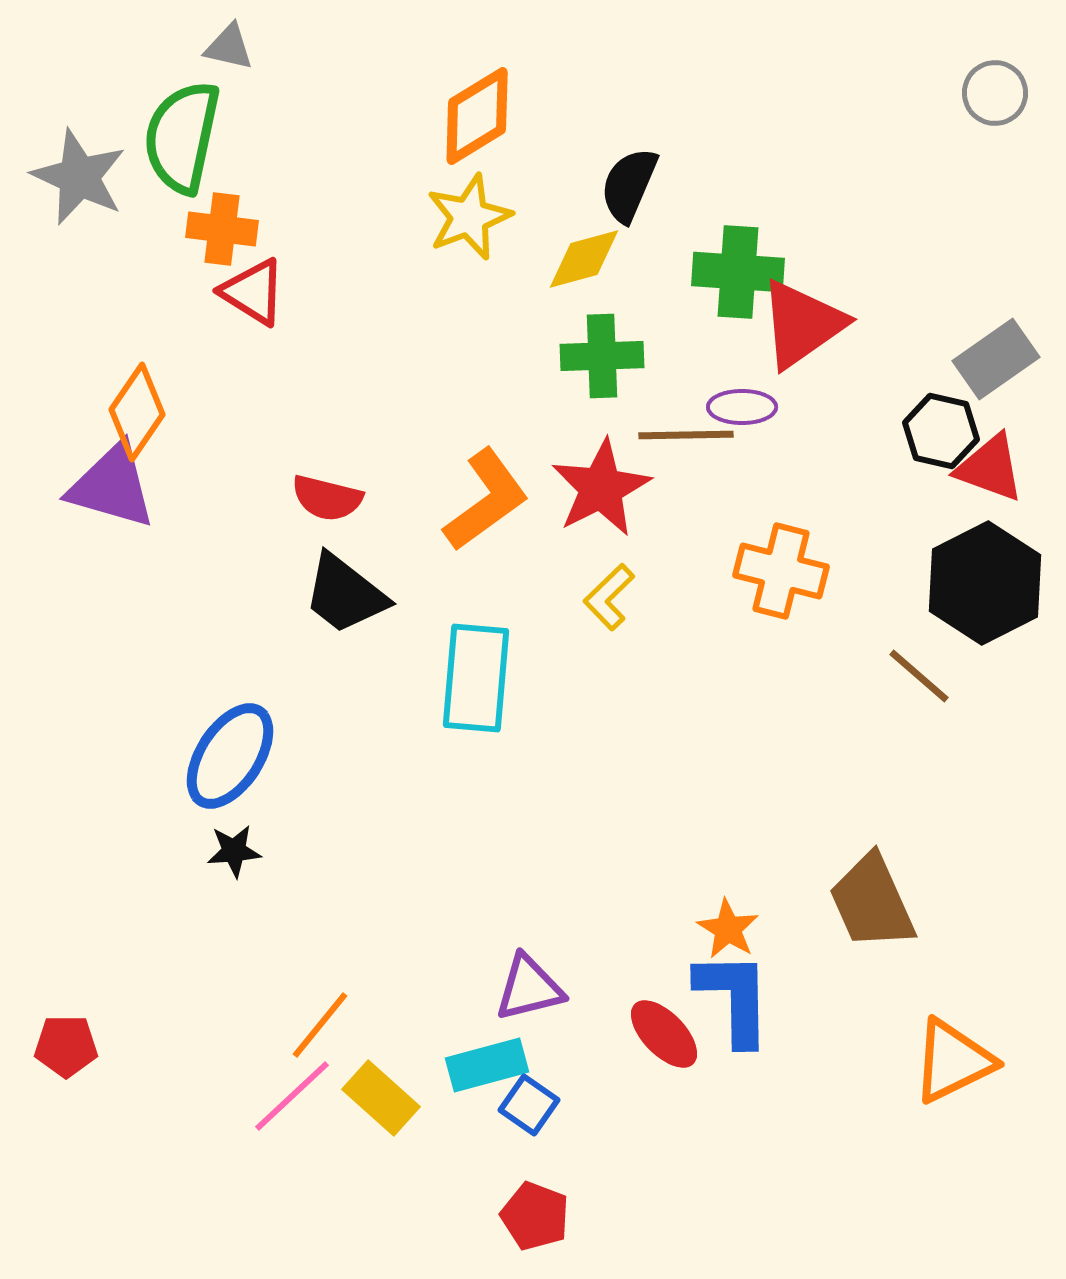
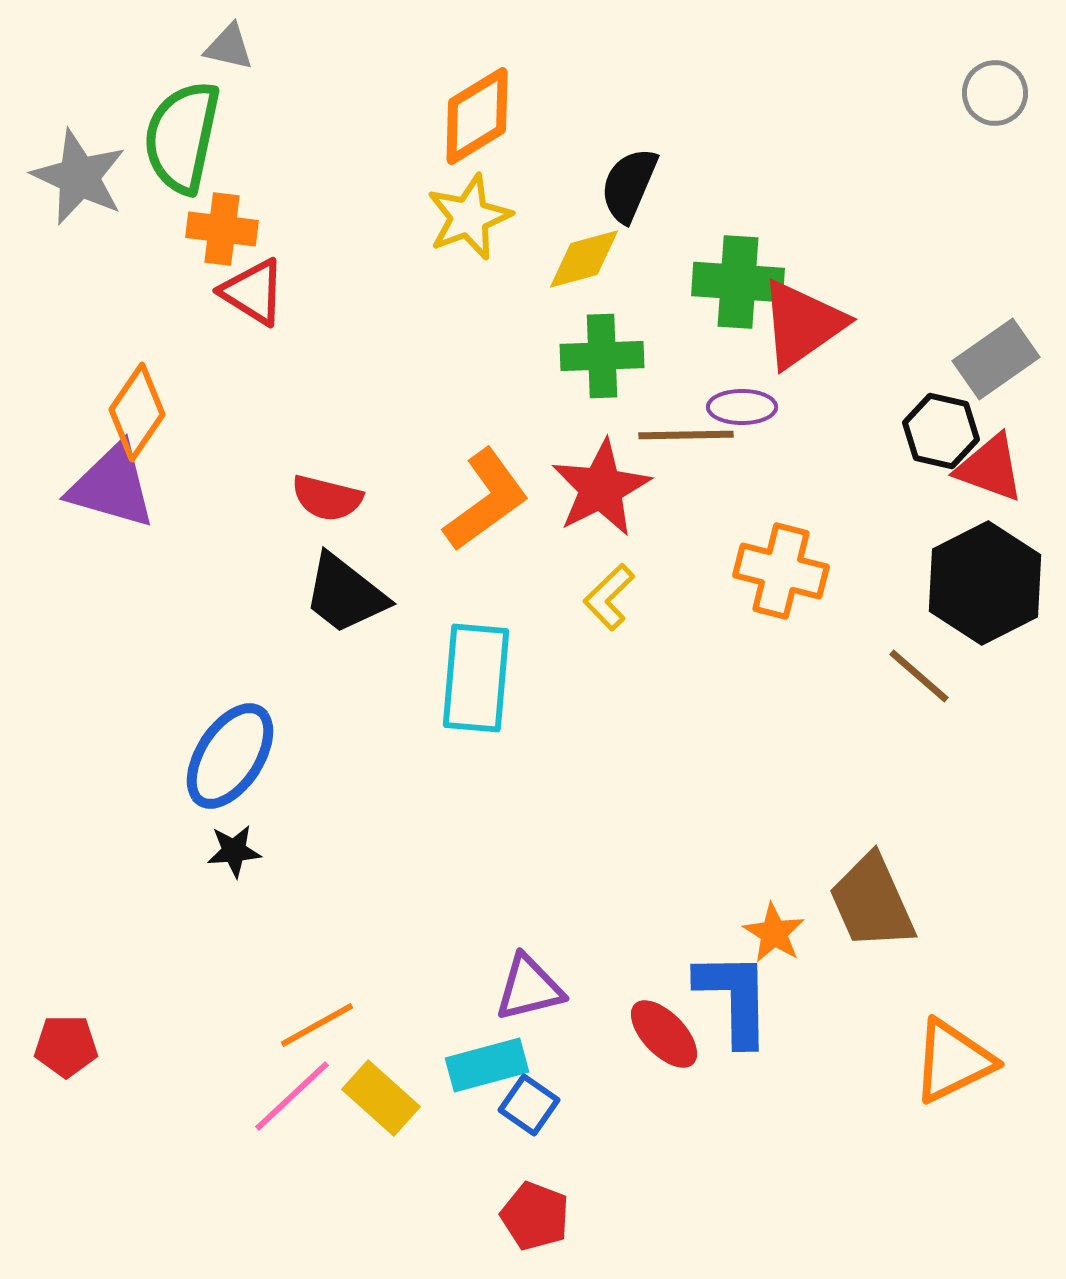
green cross at (738, 272): moved 10 px down
orange star at (728, 929): moved 46 px right, 4 px down
orange line at (320, 1025): moved 3 px left; rotated 22 degrees clockwise
